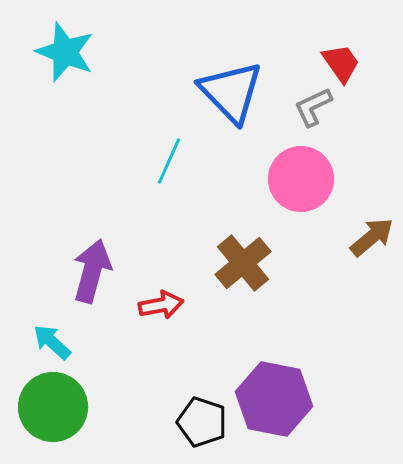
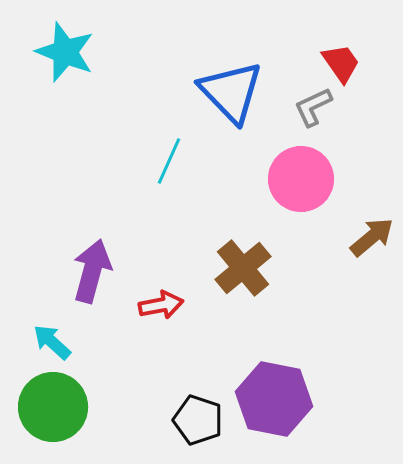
brown cross: moved 5 px down
black pentagon: moved 4 px left, 2 px up
